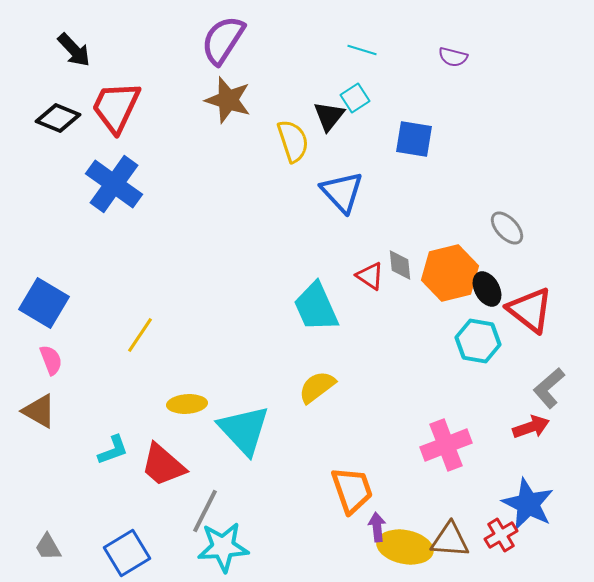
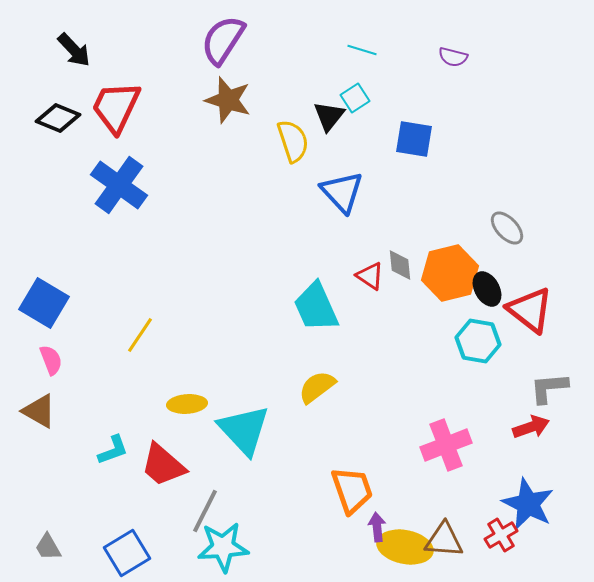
blue cross at (114, 184): moved 5 px right, 1 px down
gray L-shape at (549, 388): rotated 36 degrees clockwise
brown triangle at (450, 540): moved 6 px left
